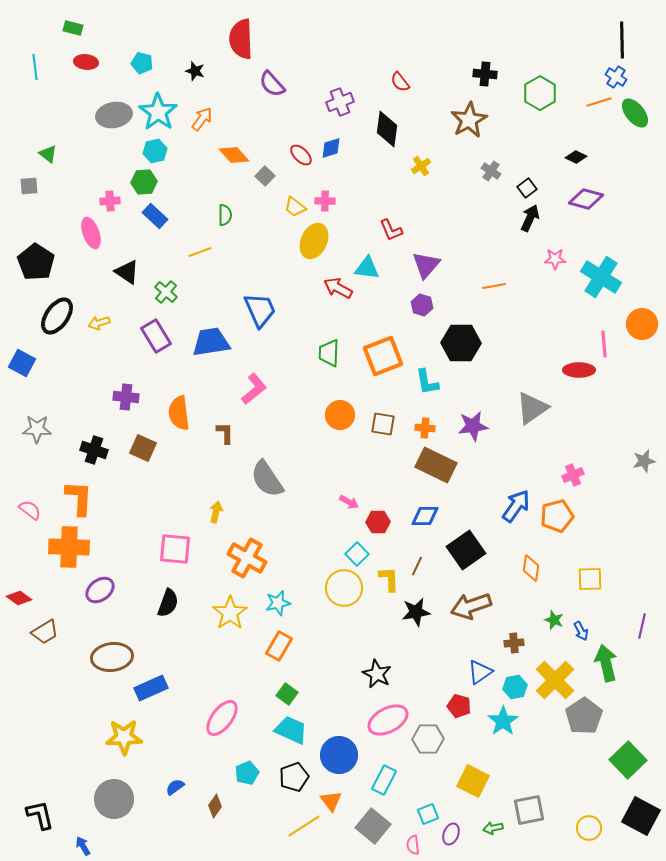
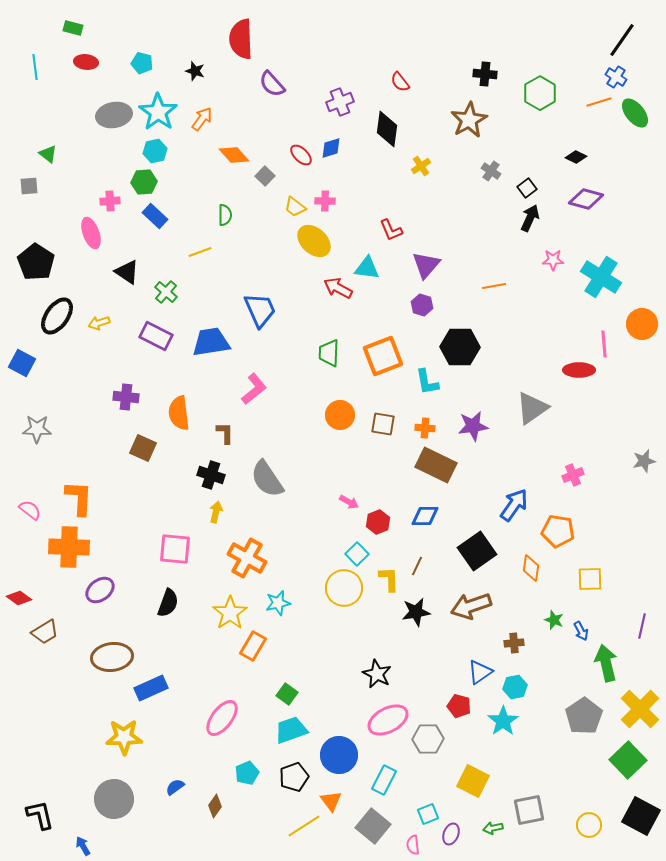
black line at (622, 40): rotated 36 degrees clockwise
yellow ellipse at (314, 241): rotated 72 degrees counterclockwise
pink star at (555, 259): moved 2 px left, 1 px down
purple rectangle at (156, 336): rotated 32 degrees counterclockwise
black hexagon at (461, 343): moved 1 px left, 4 px down
black cross at (94, 450): moved 117 px right, 25 px down
blue arrow at (516, 506): moved 2 px left, 1 px up
orange pentagon at (557, 516): moved 1 px right, 15 px down; rotated 24 degrees clockwise
red hexagon at (378, 522): rotated 20 degrees counterclockwise
black square at (466, 550): moved 11 px right, 1 px down
orange rectangle at (279, 646): moved 26 px left
yellow cross at (555, 680): moved 85 px right, 29 px down
cyan trapezoid at (291, 730): rotated 44 degrees counterclockwise
yellow circle at (589, 828): moved 3 px up
